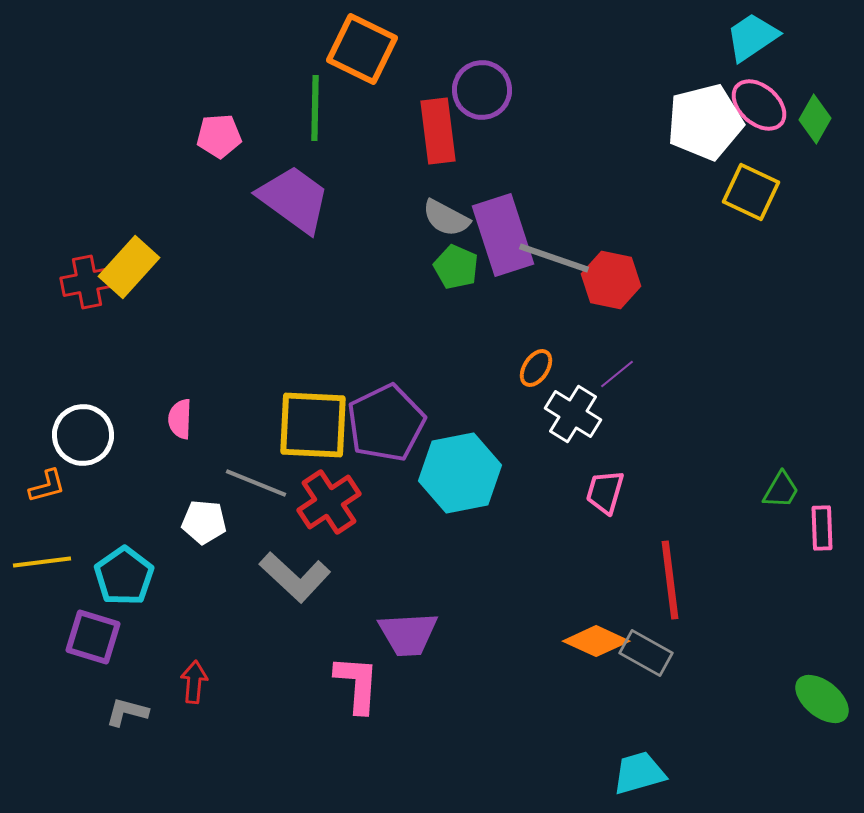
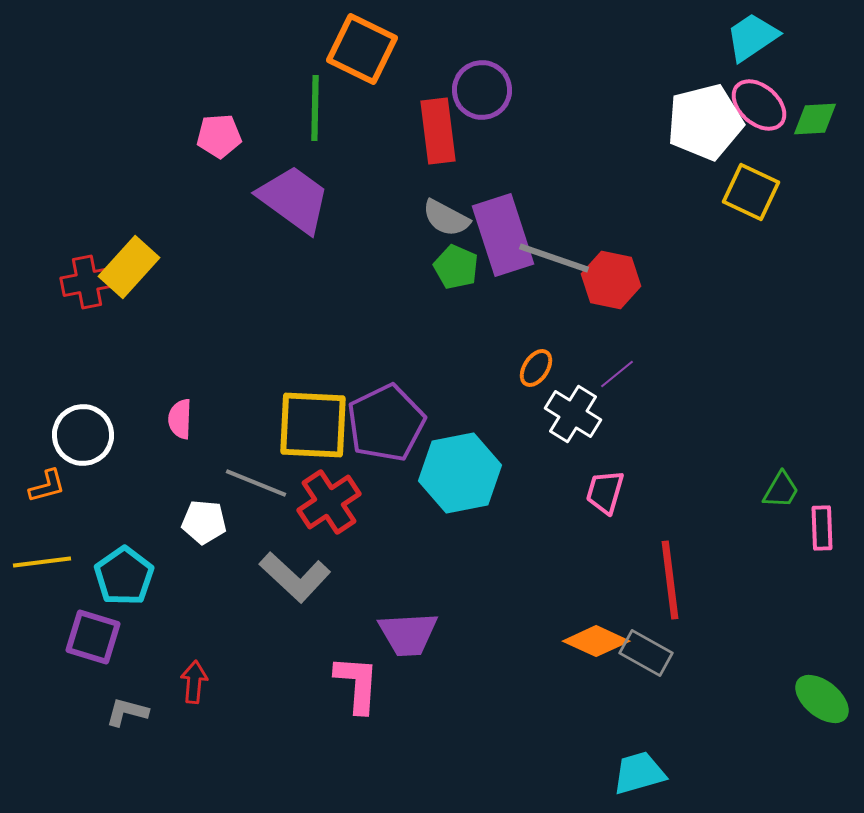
green diamond at (815, 119): rotated 57 degrees clockwise
